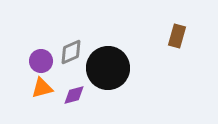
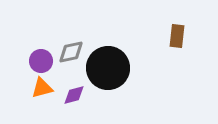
brown rectangle: rotated 10 degrees counterclockwise
gray diamond: rotated 12 degrees clockwise
